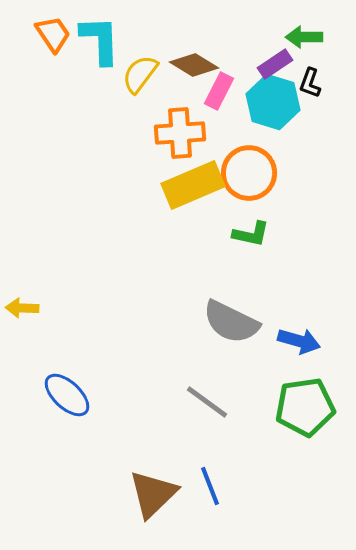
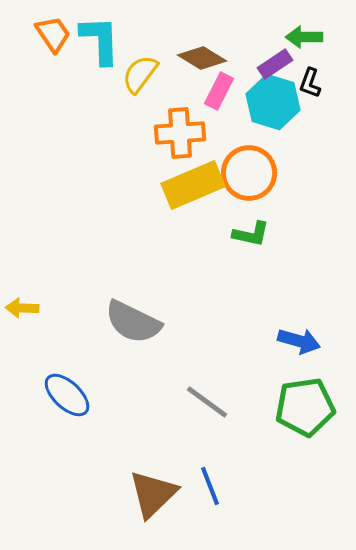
brown diamond: moved 8 px right, 7 px up
gray semicircle: moved 98 px left
